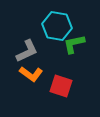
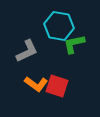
cyan hexagon: moved 2 px right
orange L-shape: moved 5 px right, 10 px down
red square: moved 4 px left
